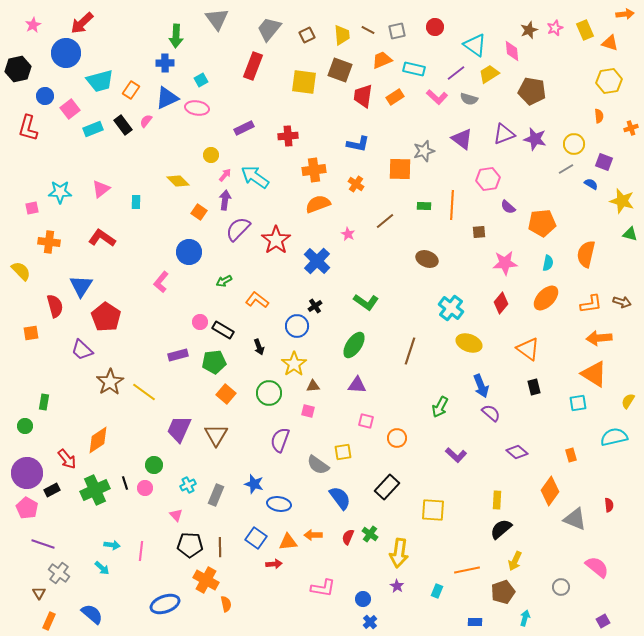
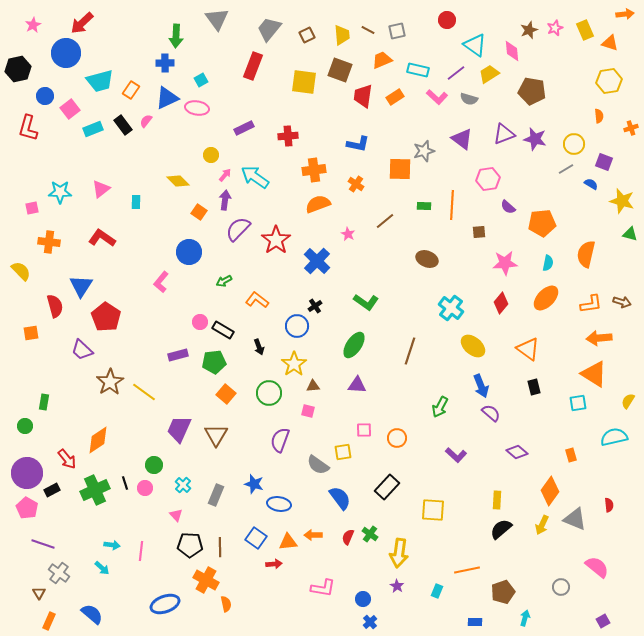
red circle at (435, 27): moved 12 px right, 7 px up
cyan rectangle at (414, 69): moved 4 px right, 1 px down
yellow ellipse at (469, 343): moved 4 px right, 3 px down; rotated 20 degrees clockwise
pink square at (366, 421): moved 2 px left, 9 px down; rotated 14 degrees counterclockwise
cyan cross at (188, 485): moved 5 px left; rotated 21 degrees counterclockwise
yellow arrow at (515, 561): moved 27 px right, 36 px up
